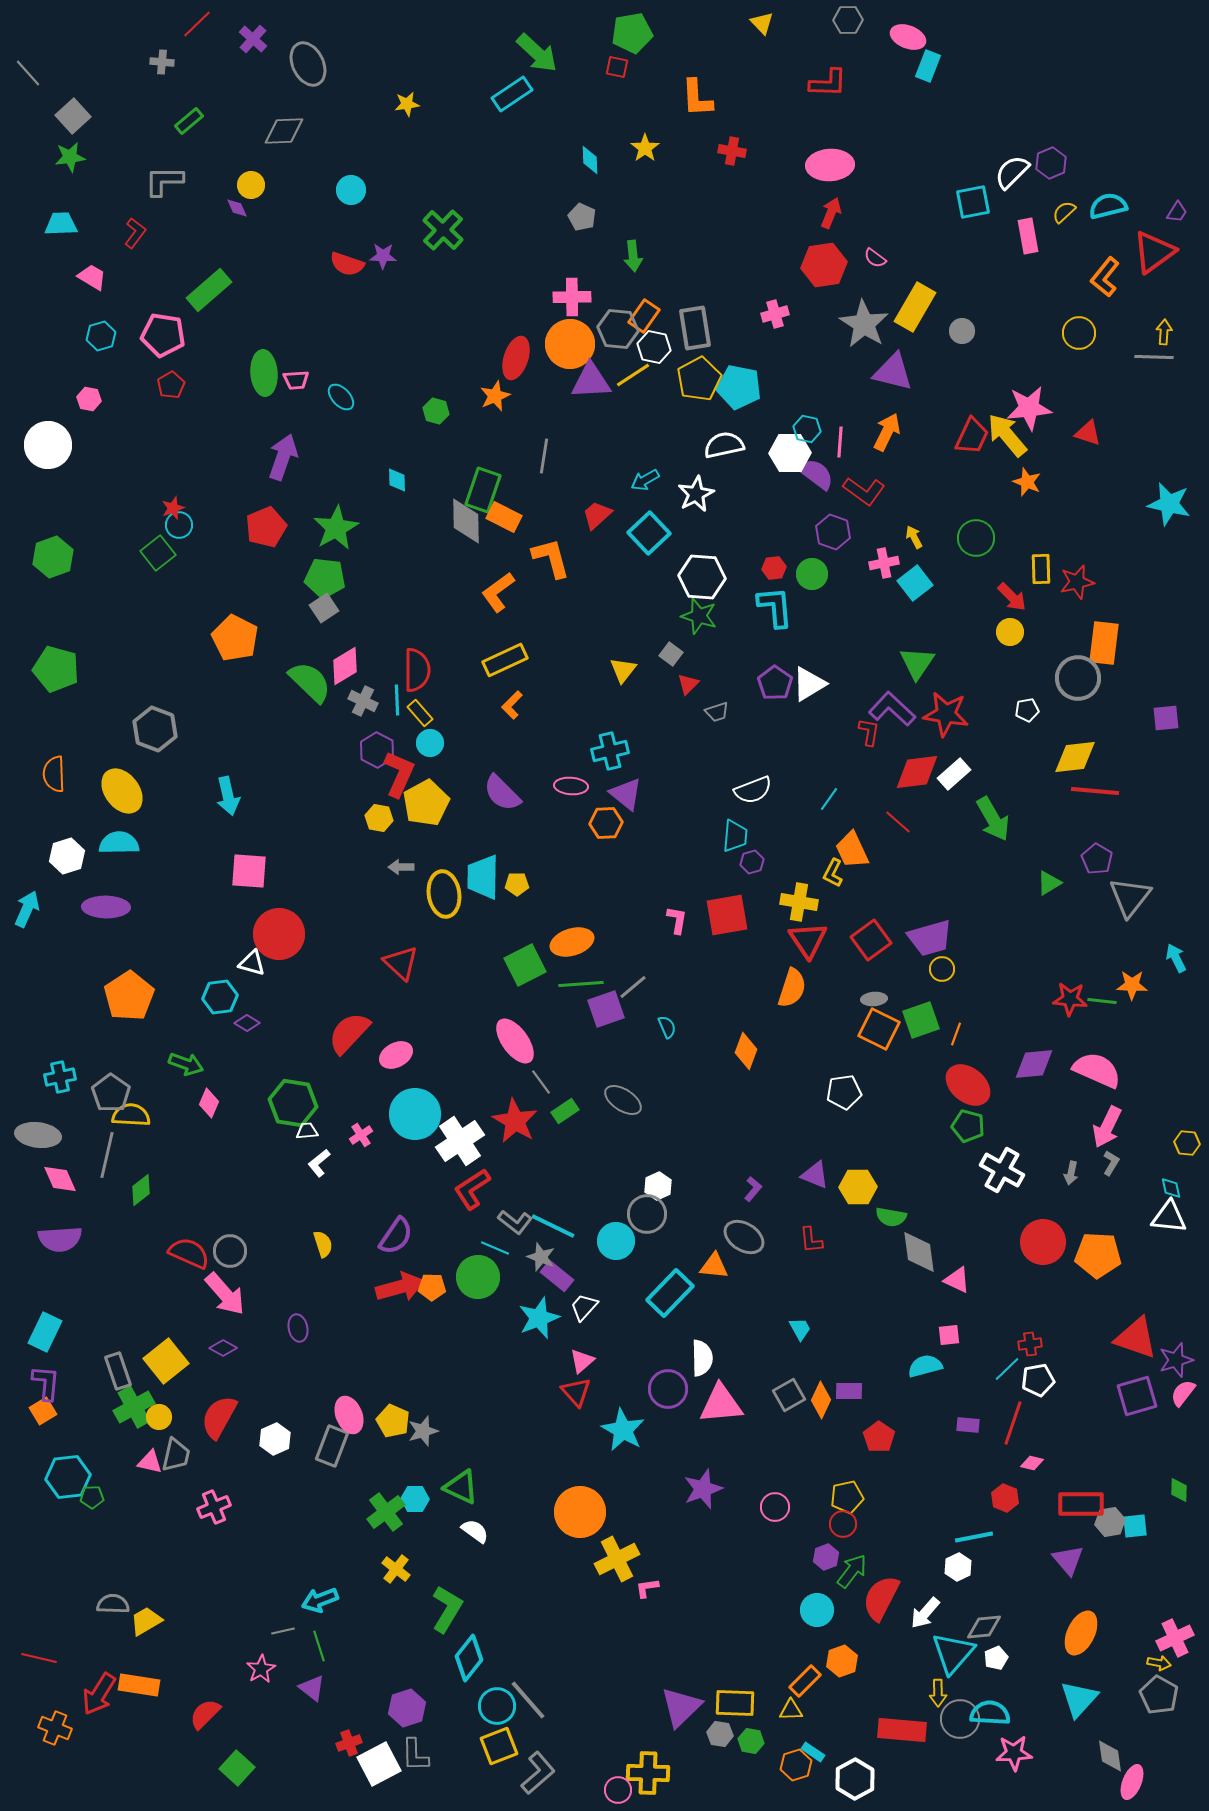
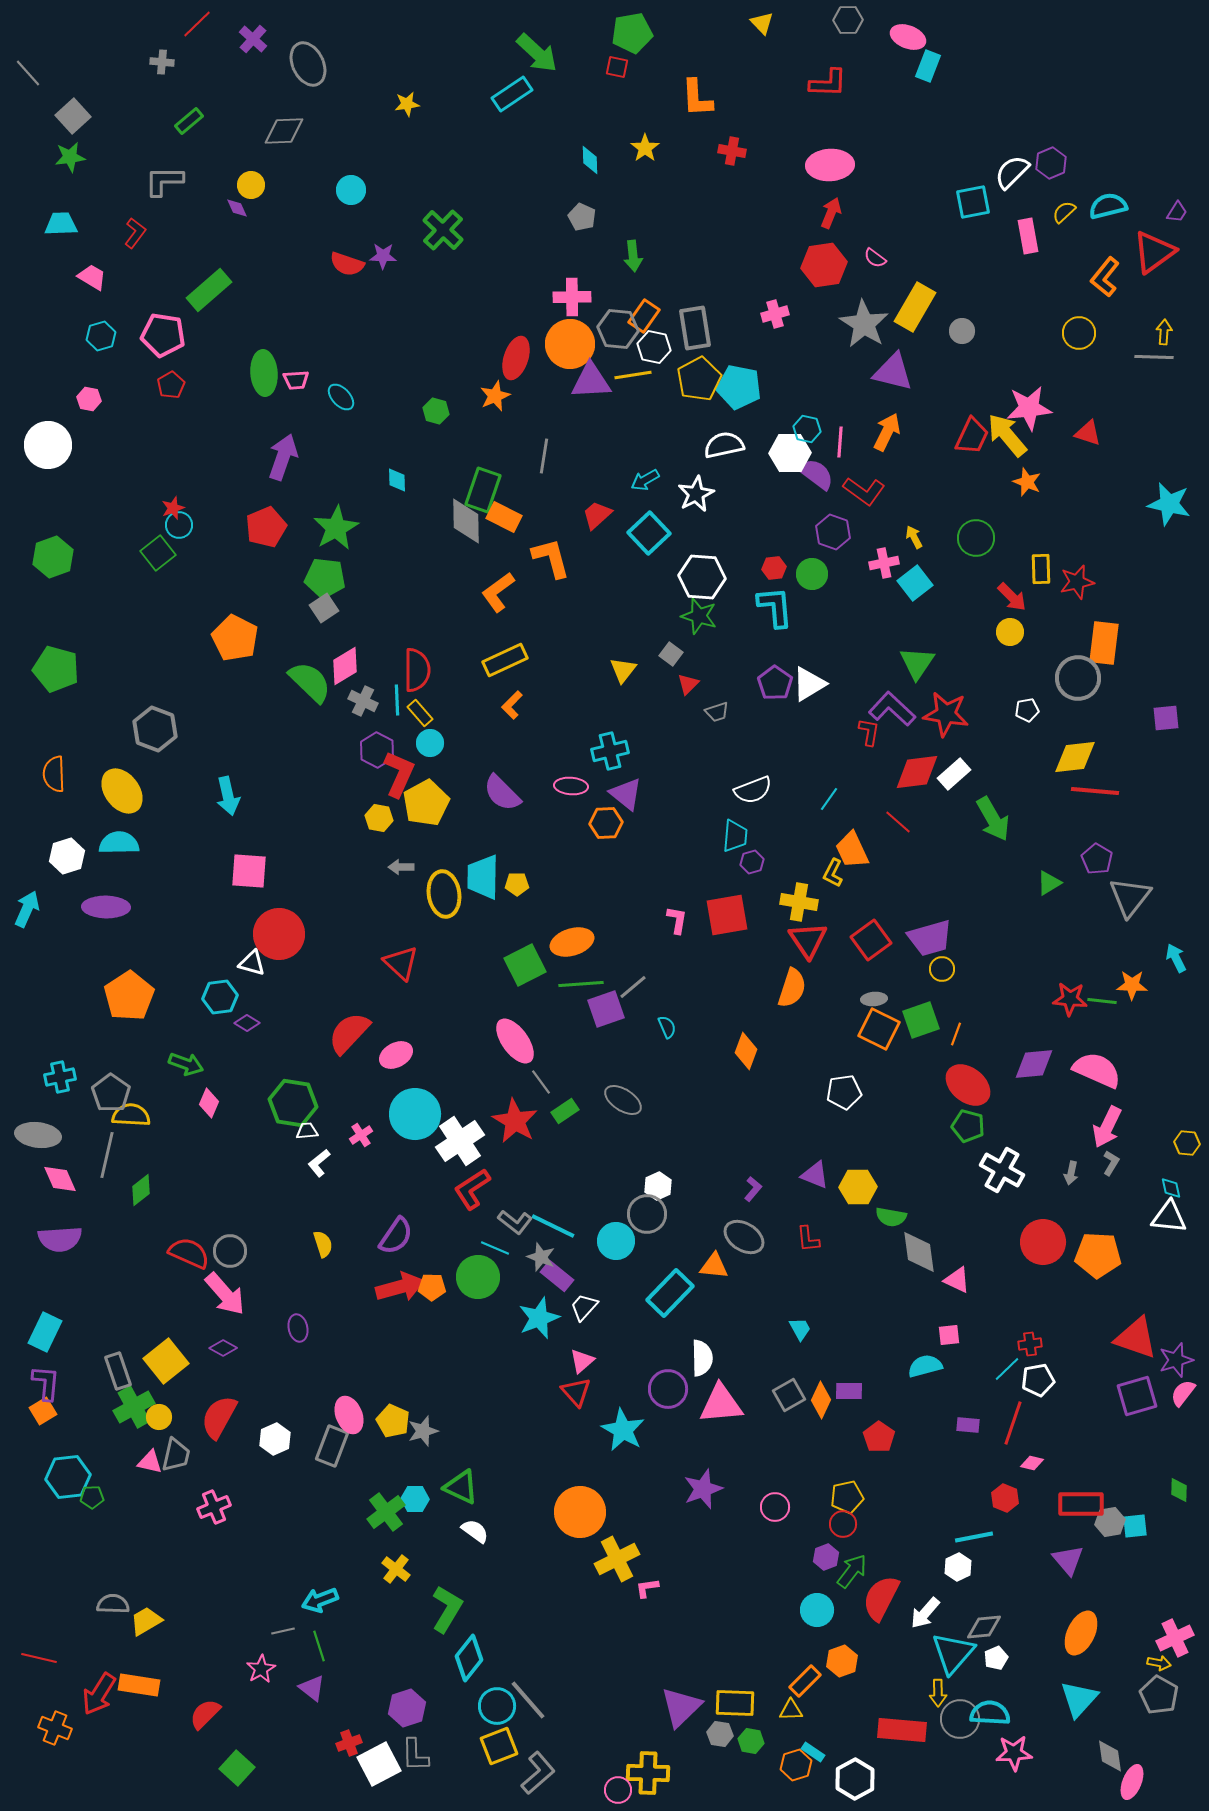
yellow line at (633, 375): rotated 24 degrees clockwise
red L-shape at (811, 1240): moved 3 px left, 1 px up
